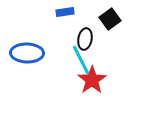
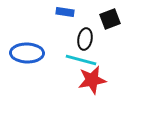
blue rectangle: rotated 18 degrees clockwise
black square: rotated 15 degrees clockwise
cyan line: rotated 48 degrees counterclockwise
red star: rotated 24 degrees clockwise
